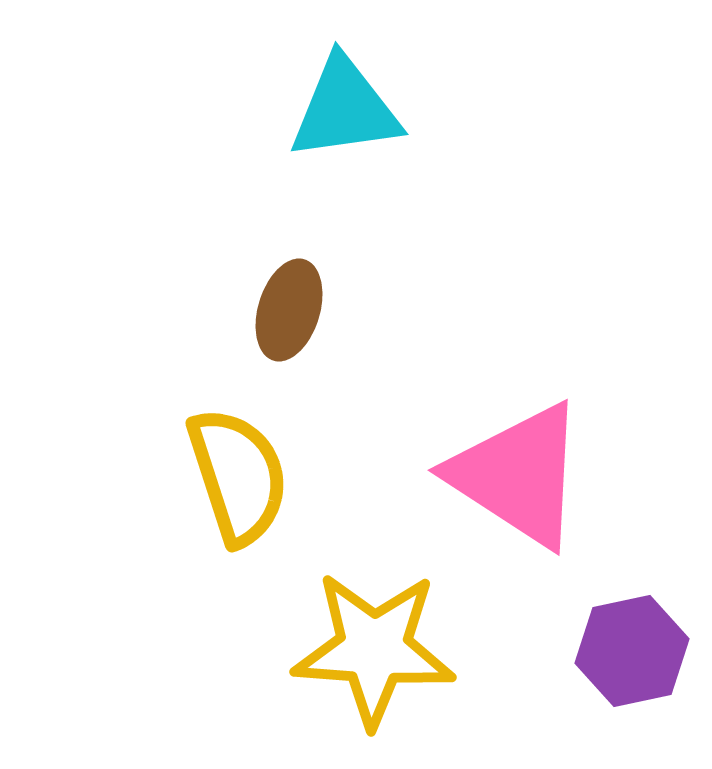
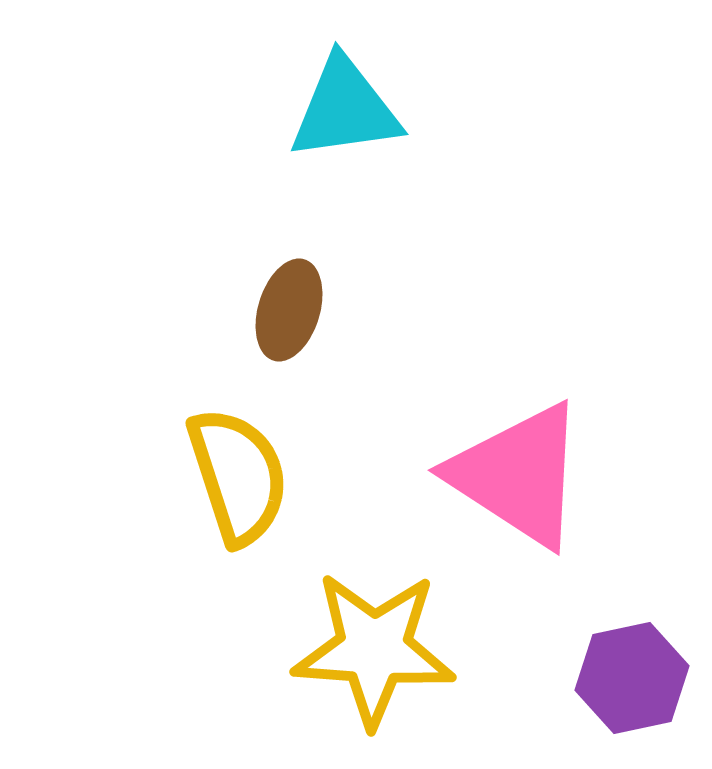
purple hexagon: moved 27 px down
